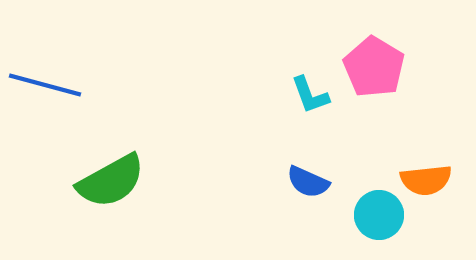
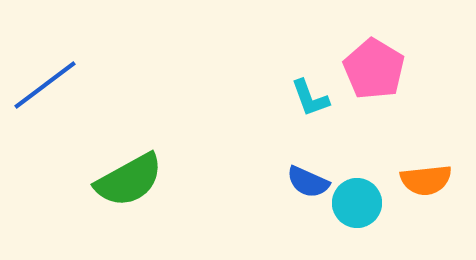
pink pentagon: moved 2 px down
blue line: rotated 52 degrees counterclockwise
cyan L-shape: moved 3 px down
green semicircle: moved 18 px right, 1 px up
cyan circle: moved 22 px left, 12 px up
